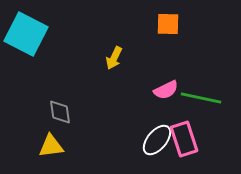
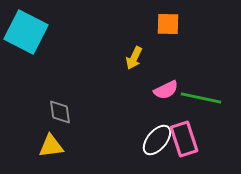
cyan square: moved 2 px up
yellow arrow: moved 20 px right
